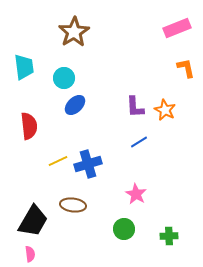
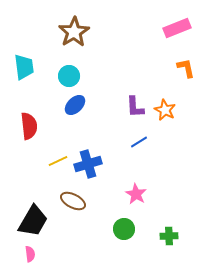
cyan circle: moved 5 px right, 2 px up
brown ellipse: moved 4 px up; rotated 20 degrees clockwise
